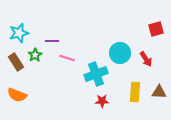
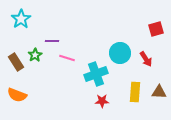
cyan star: moved 2 px right, 14 px up; rotated 18 degrees counterclockwise
